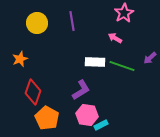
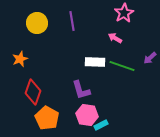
purple L-shape: rotated 105 degrees clockwise
